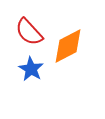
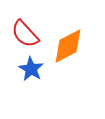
red semicircle: moved 4 px left, 2 px down
